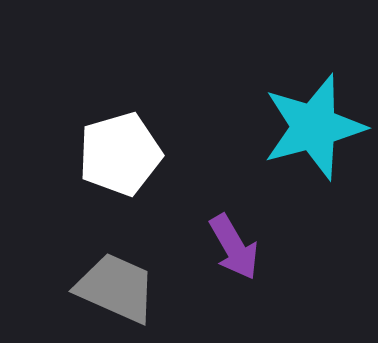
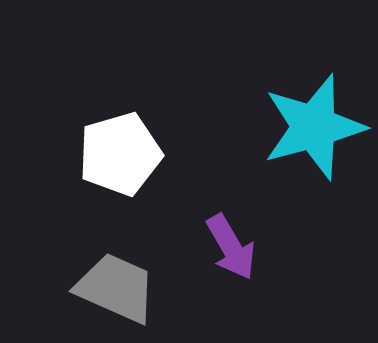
purple arrow: moved 3 px left
